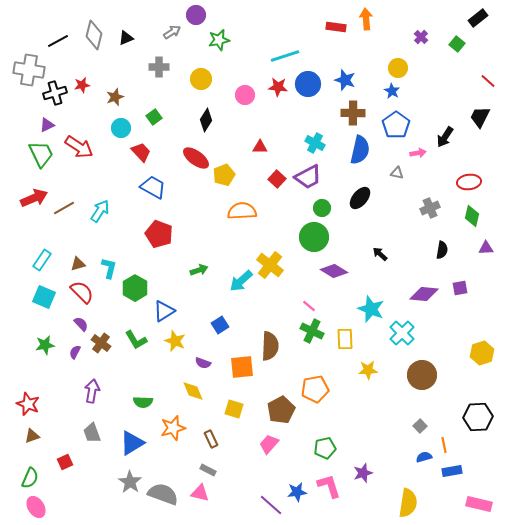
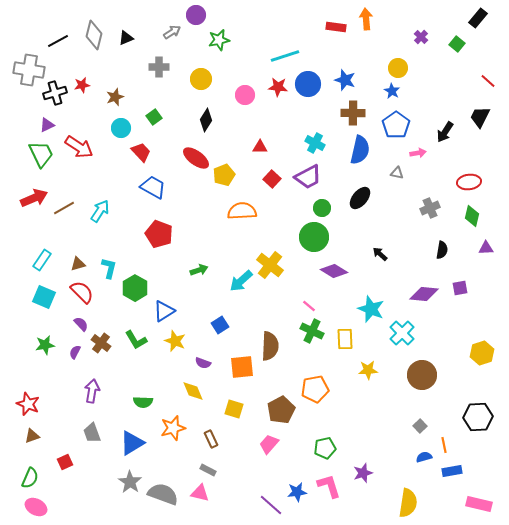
black rectangle at (478, 18): rotated 12 degrees counterclockwise
black arrow at (445, 137): moved 5 px up
red square at (277, 179): moved 5 px left
pink ellipse at (36, 507): rotated 30 degrees counterclockwise
